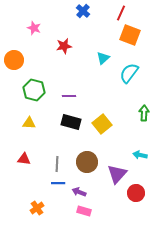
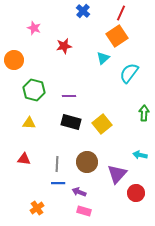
orange square: moved 13 px left, 1 px down; rotated 35 degrees clockwise
